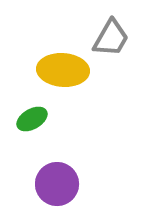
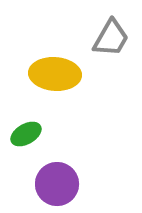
yellow ellipse: moved 8 px left, 4 px down
green ellipse: moved 6 px left, 15 px down
